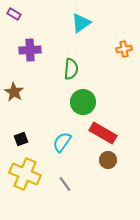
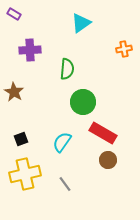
green semicircle: moved 4 px left
yellow cross: rotated 36 degrees counterclockwise
